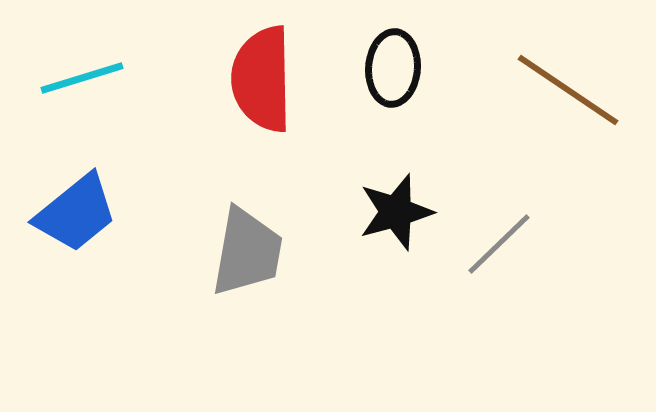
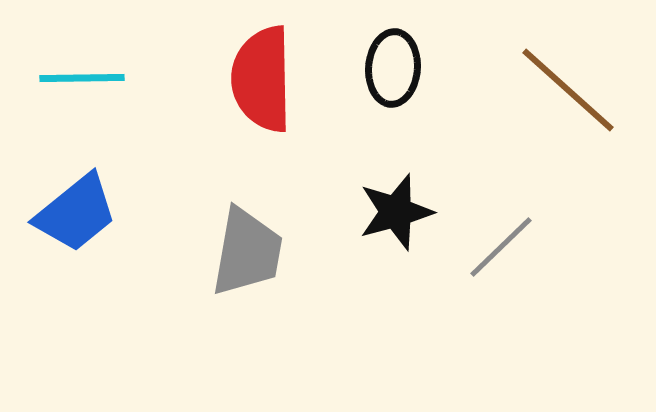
cyan line: rotated 16 degrees clockwise
brown line: rotated 8 degrees clockwise
gray line: moved 2 px right, 3 px down
